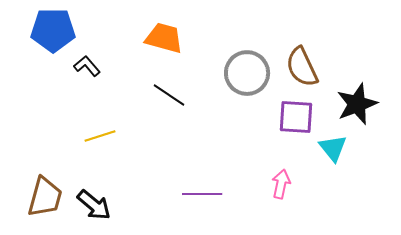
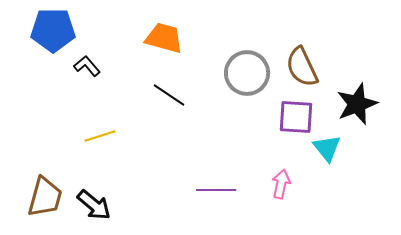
cyan triangle: moved 6 px left
purple line: moved 14 px right, 4 px up
